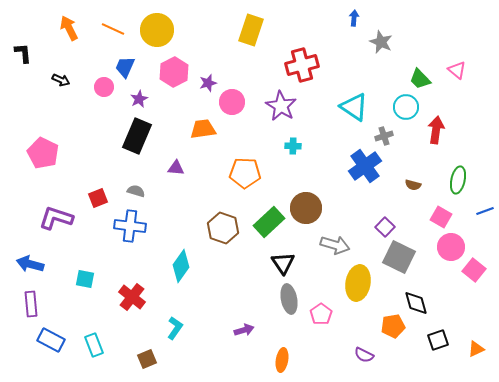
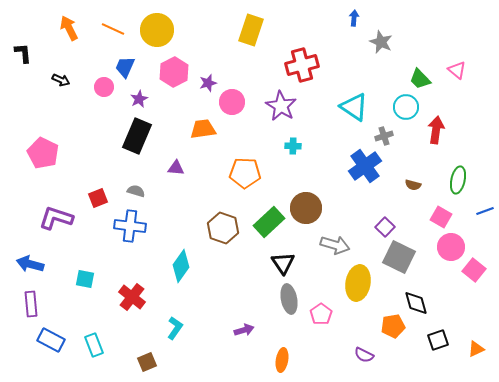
brown square at (147, 359): moved 3 px down
